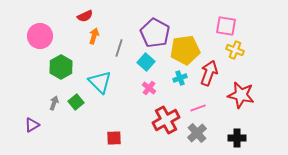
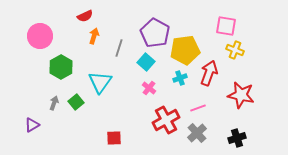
cyan triangle: rotated 20 degrees clockwise
black cross: rotated 18 degrees counterclockwise
